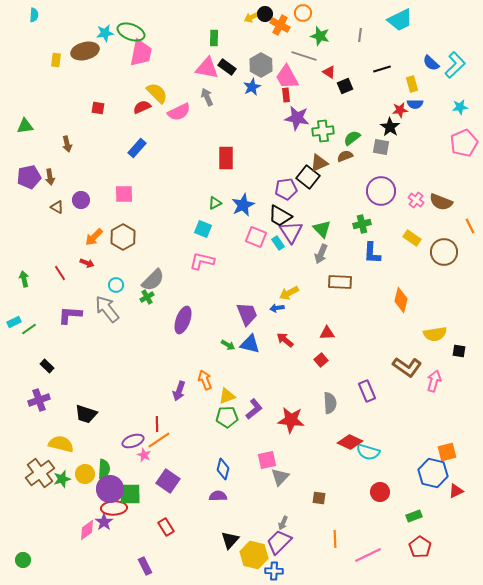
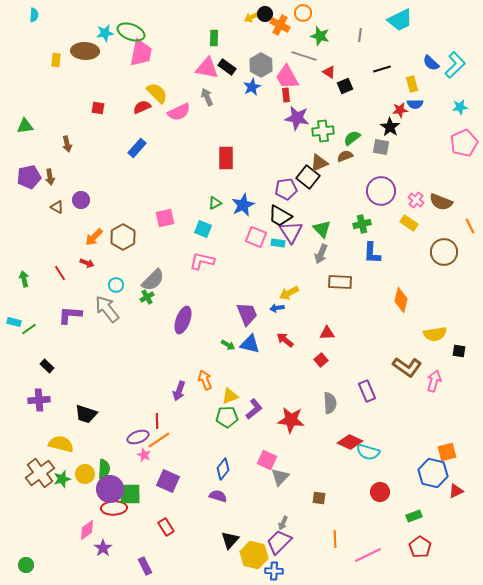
brown ellipse at (85, 51): rotated 16 degrees clockwise
pink square at (124, 194): moved 41 px right, 24 px down; rotated 12 degrees counterclockwise
yellow rectangle at (412, 238): moved 3 px left, 15 px up
cyan rectangle at (278, 243): rotated 48 degrees counterclockwise
cyan rectangle at (14, 322): rotated 40 degrees clockwise
yellow triangle at (227, 396): moved 3 px right
purple cross at (39, 400): rotated 15 degrees clockwise
red line at (157, 424): moved 3 px up
purple ellipse at (133, 441): moved 5 px right, 4 px up
pink square at (267, 460): rotated 36 degrees clockwise
blue diamond at (223, 469): rotated 25 degrees clockwise
purple square at (168, 481): rotated 10 degrees counterclockwise
purple semicircle at (218, 496): rotated 18 degrees clockwise
purple star at (104, 522): moved 1 px left, 26 px down
green circle at (23, 560): moved 3 px right, 5 px down
